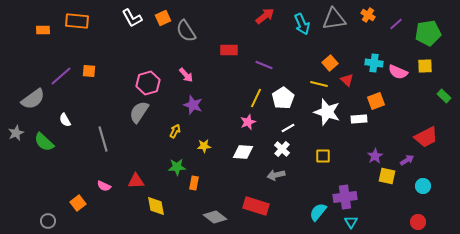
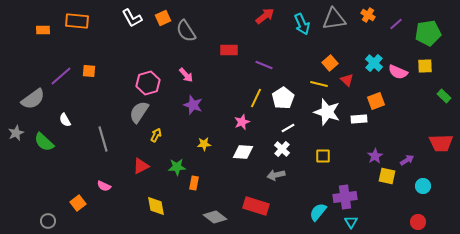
cyan cross at (374, 63): rotated 36 degrees clockwise
pink star at (248, 122): moved 6 px left
yellow arrow at (175, 131): moved 19 px left, 4 px down
red trapezoid at (426, 137): moved 15 px right, 6 px down; rotated 25 degrees clockwise
yellow star at (204, 146): moved 2 px up
red triangle at (136, 181): moved 5 px right, 15 px up; rotated 24 degrees counterclockwise
